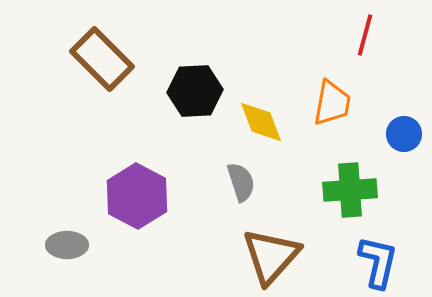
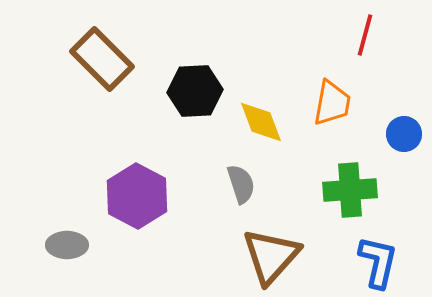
gray semicircle: moved 2 px down
